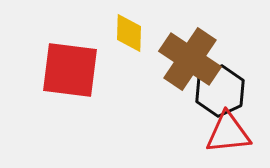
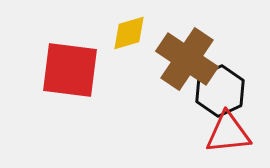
yellow diamond: rotated 72 degrees clockwise
brown cross: moved 3 px left
